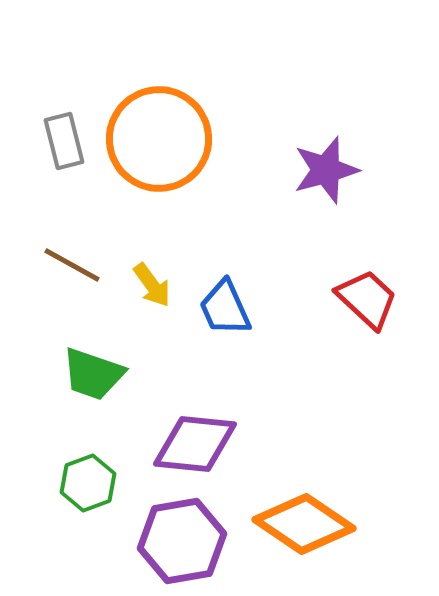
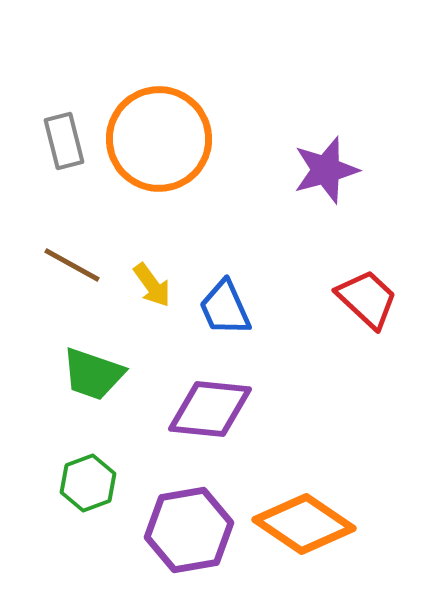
purple diamond: moved 15 px right, 35 px up
purple hexagon: moved 7 px right, 11 px up
